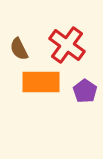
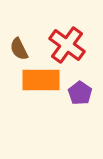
orange rectangle: moved 2 px up
purple pentagon: moved 5 px left, 2 px down
